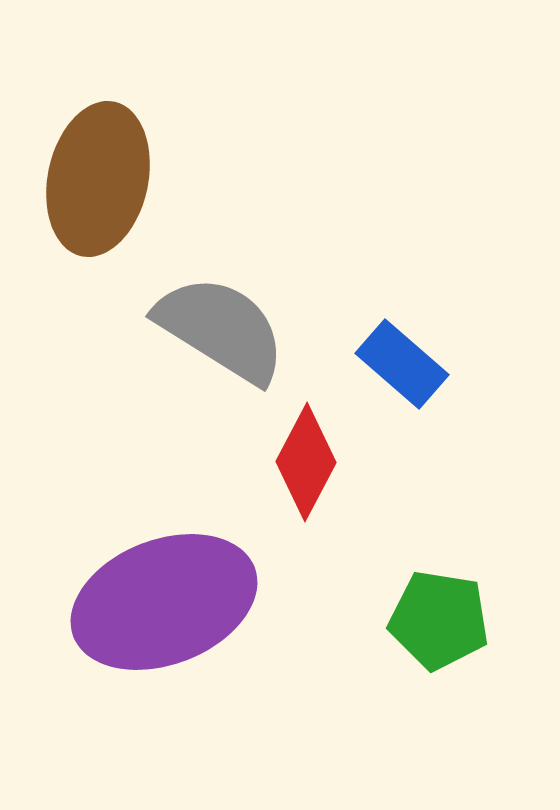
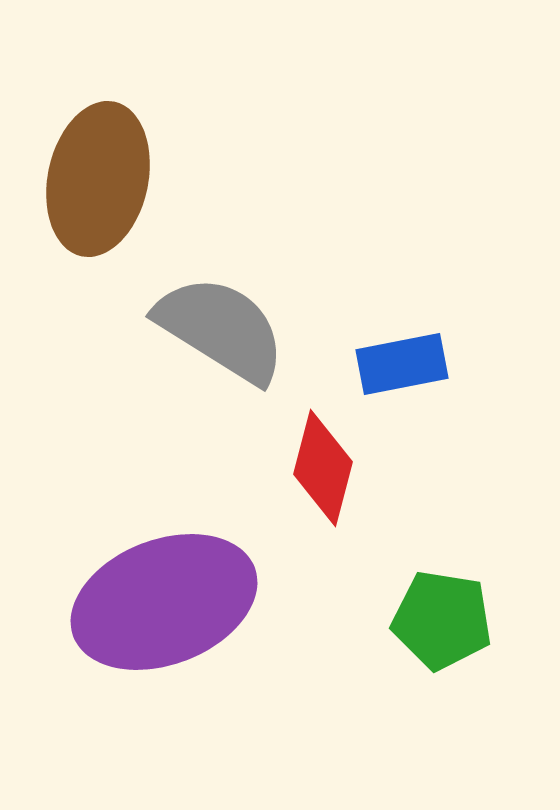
blue rectangle: rotated 52 degrees counterclockwise
red diamond: moved 17 px right, 6 px down; rotated 13 degrees counterclockwise
green pentagon: moved 3 px right
